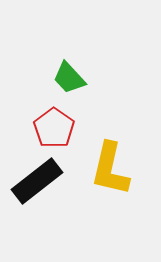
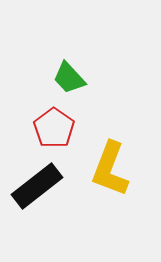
yellow L-shape: rotated 8 degrees clockwise
black rectangle: moved 5 px down
